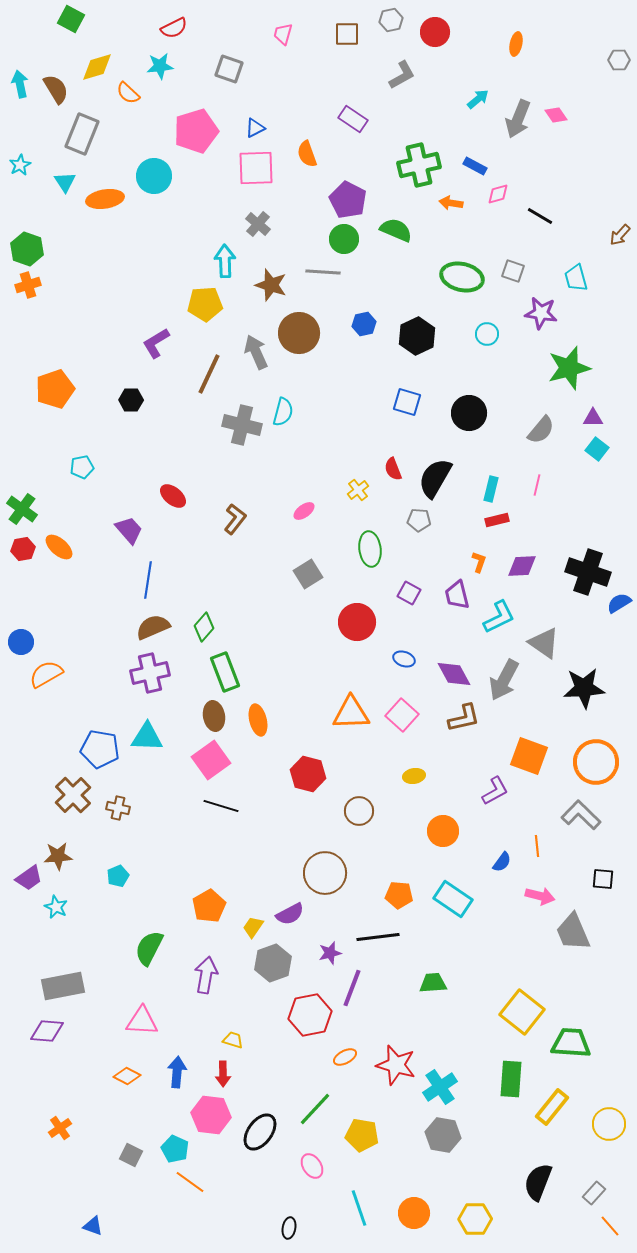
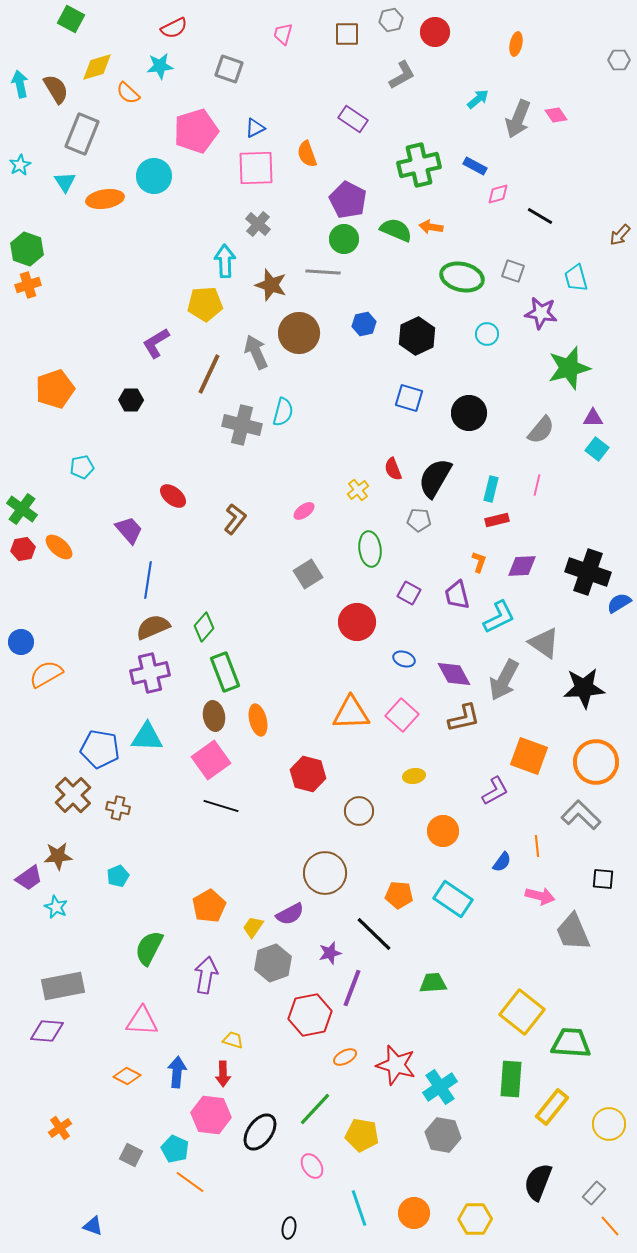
orange arrow at (451, 203): moved 20 px left, 24 px down
blue square at (407, 402): moved 2 px right, 4 px up
black line at (378, 937): moved 4 px left, 3 px up; rotated 51 degrees clockwise
